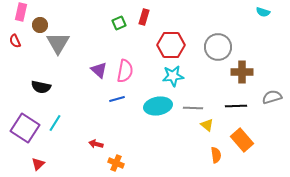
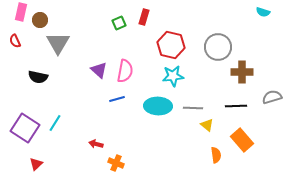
brown circle: moved 5 px up
red hexagon: rotated 12 degrees clockwise
black semicircle: moved 3 px left, 10 px up
cyan ellipse: rotated 12 degrees clockwise
red triangle: moved 2 px left
